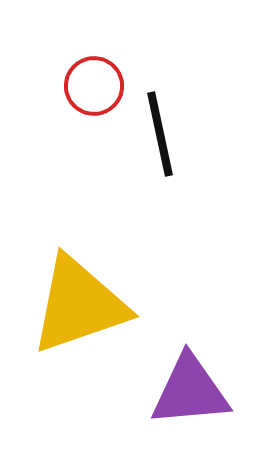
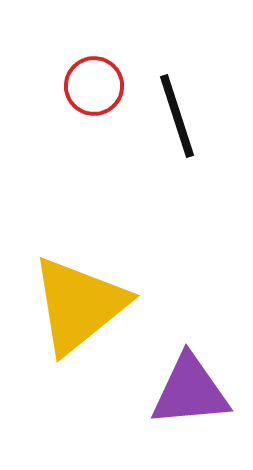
black line: moved 17 px right, 18 px up; rotated 6 degrees counterclockwise
yellow triangle: rotated 20 degrees counterclockwise
